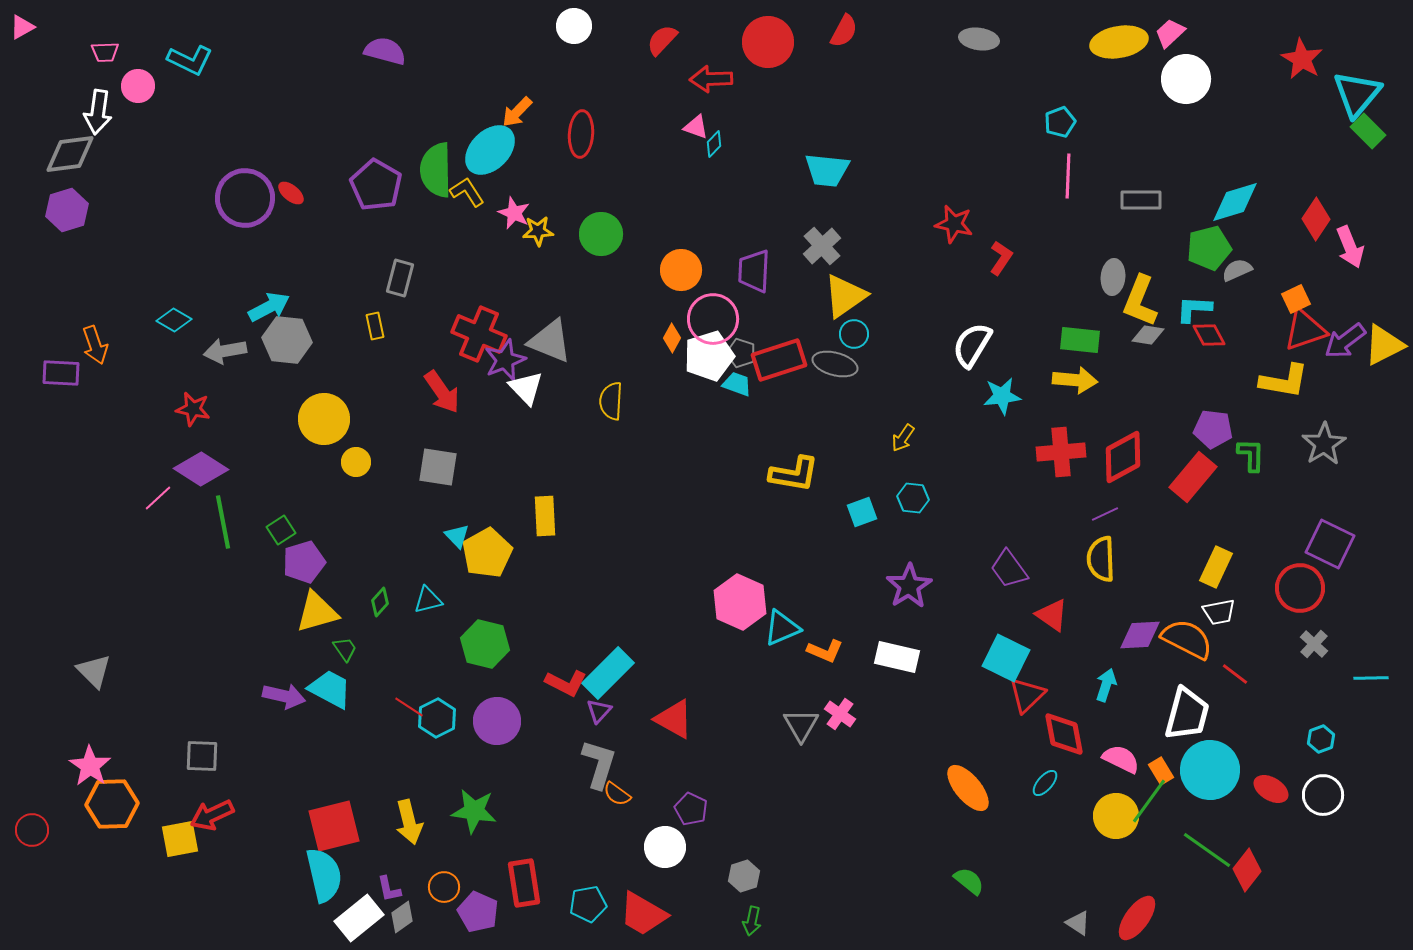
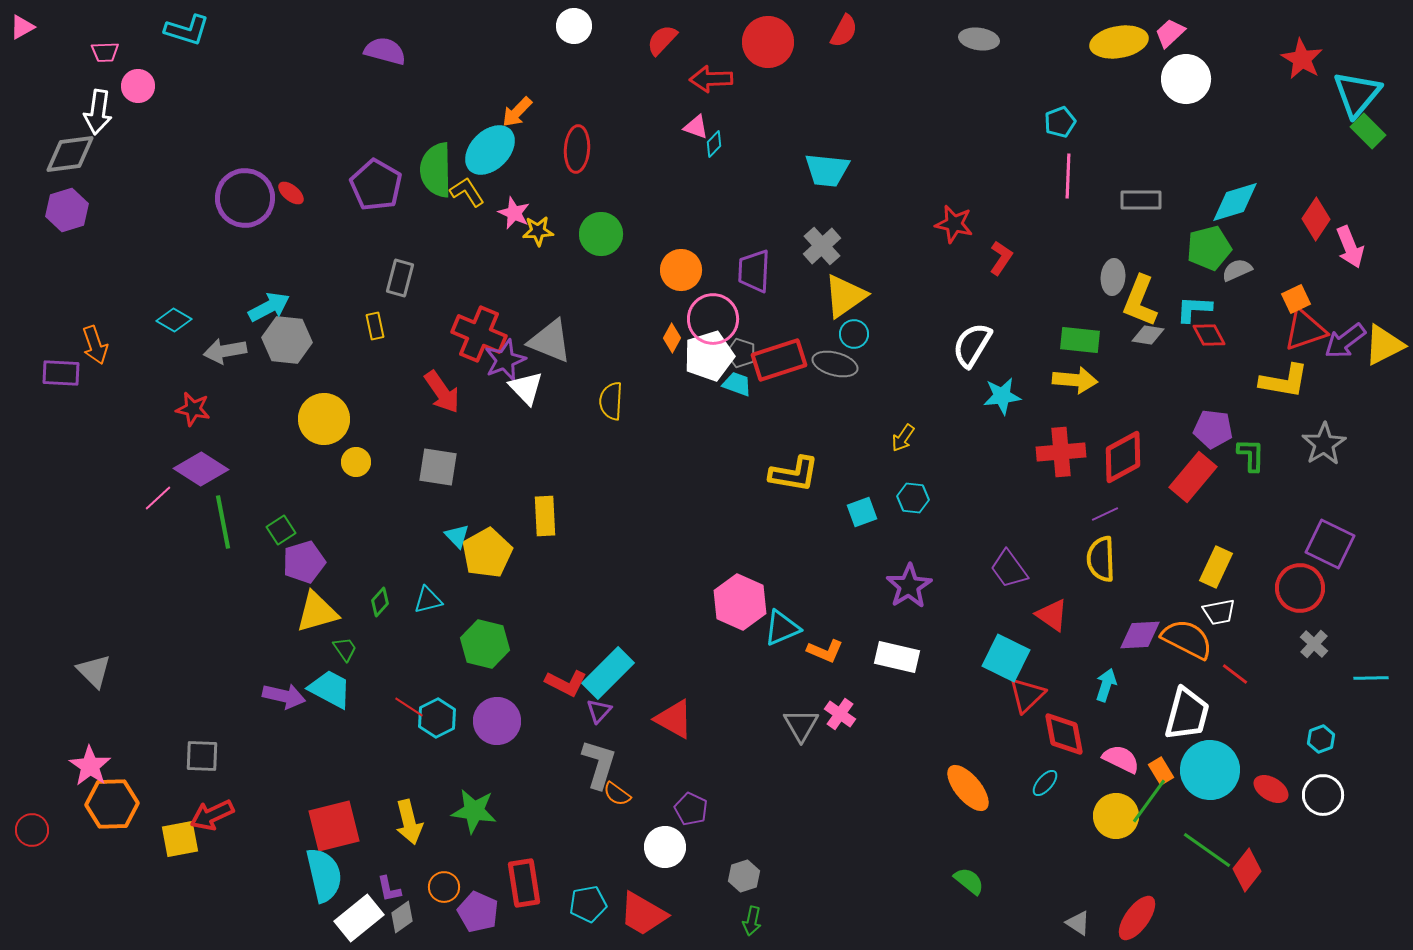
cyan L-shape at (190, 60): moved 3 px left, 30 px up; rotated 9 degrees counterclockwise
red ellipse at (581, 134): moved 4 px left, 15 px down
